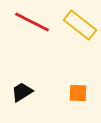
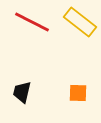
yellow rectangle: moved 3 px up
black trapezoid: rotated 45 degrees counterclockwise
